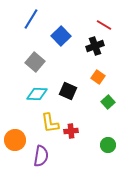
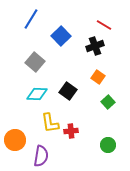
black square: rotated 12 degrees clockwise
